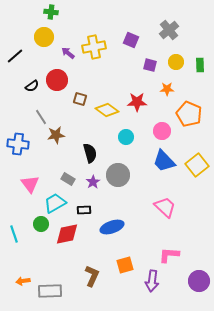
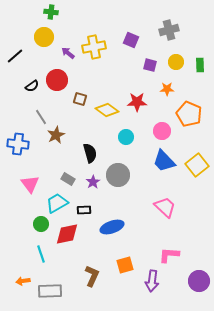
gray cross at (169, 30): rotated 24 degrees clockwise
brown star at (56, 135): rotated 18 degrees counterclockwise
cyan trapezoid at (55, 203): moved 2 px right
cyan line at (14, 234): moved 27 px right, 20 px down
